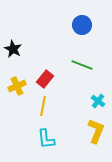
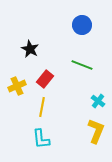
black star: moved 17 px right
yellow line: moved 1 px left, 1 px down
cyan L-shape: moved 5 px left
